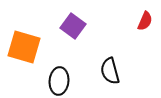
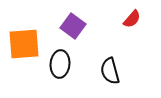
red semicircle: moved 13 px left, 2 px up; rotated 18 degrees clockwise
orange square: moved 3 px up; rotated 20 degrees counterclockwise
black ellipse: moved 1 px right, 17 px up
